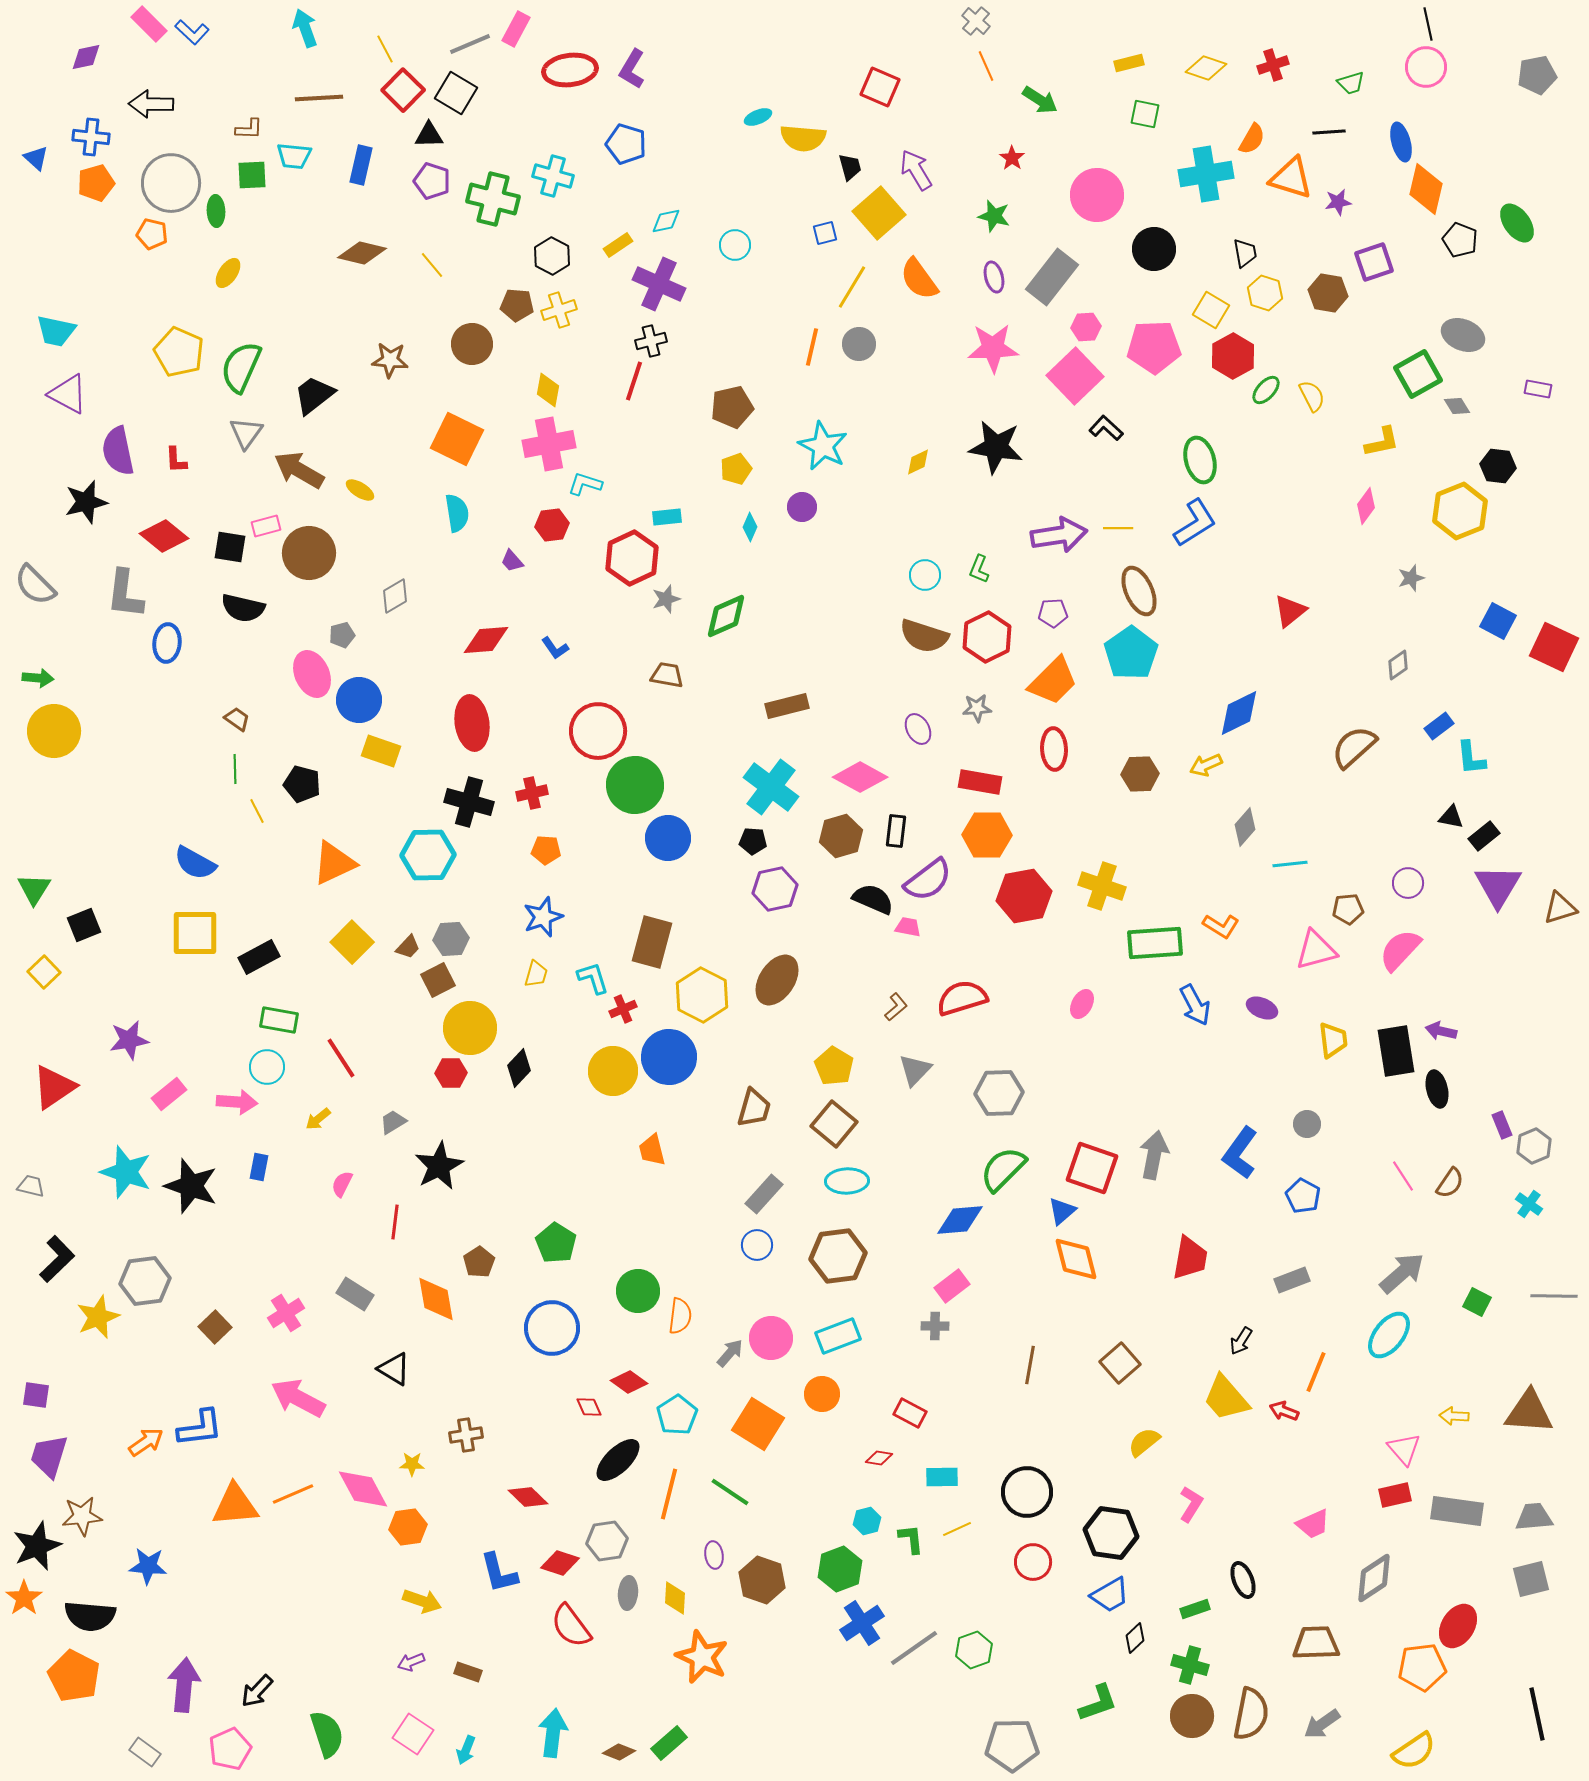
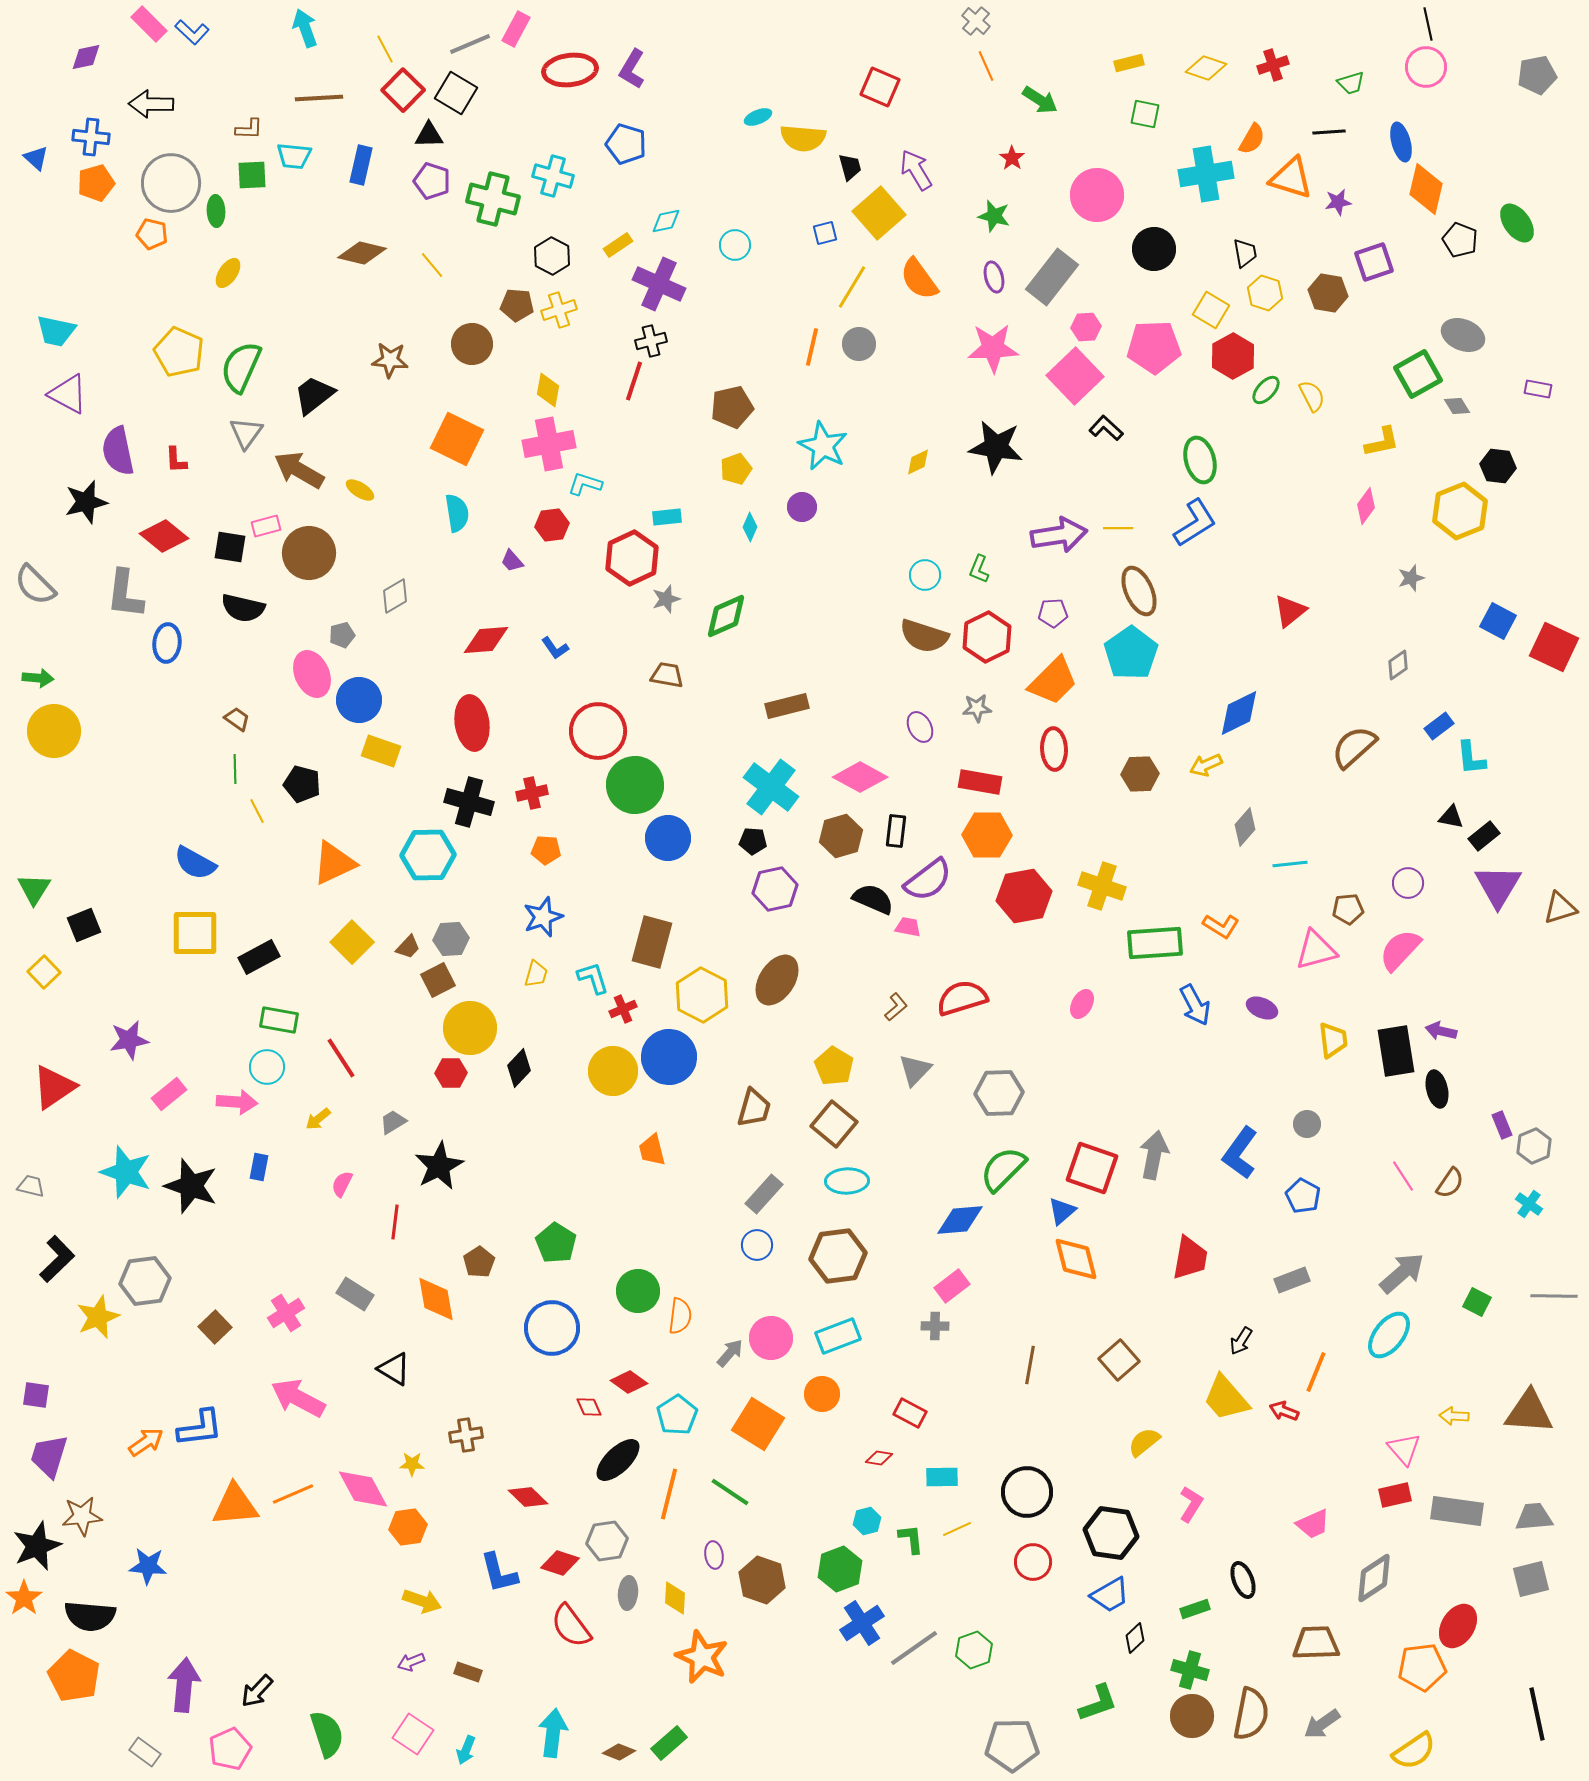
purple ellipse at (918, 729): moved 2 px right, 2 px up
brown square at (1120, 1363): moved 1 px left, 3 px up
green cross at (1190, 1665): moved 5 px down
